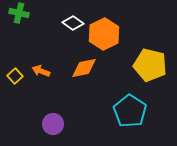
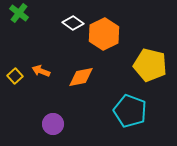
green cross: rotated 24 degrees clockwise
orange diamond: moved 3 px left, 9 px down
cyan pentagon: rotated 12 degrees counterclockwise
